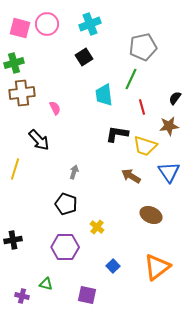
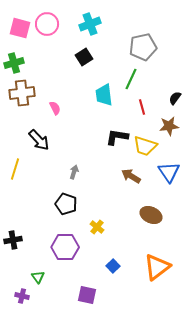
black L-shape: moved 3 px down
green triangle: moved 8 px left, 7 px up; rotated 40 degrees clockwise
